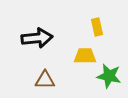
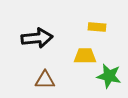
yellow rectangle: rotated 72 degrees counterclockwise
